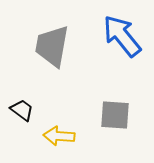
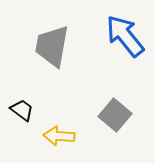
blue arrow: moved 3 px right
gray square: rotated 36 degrees clockwise
